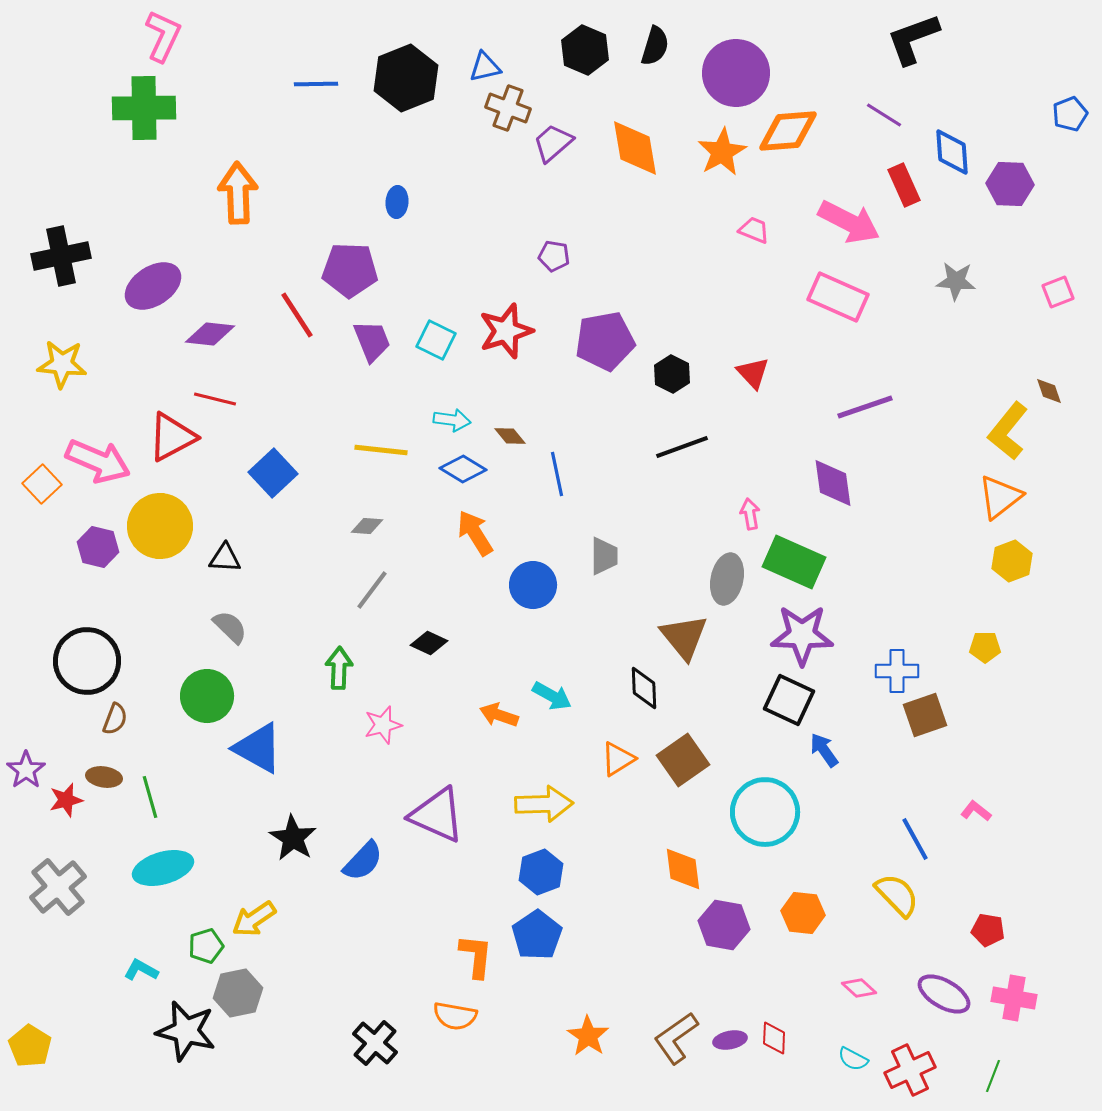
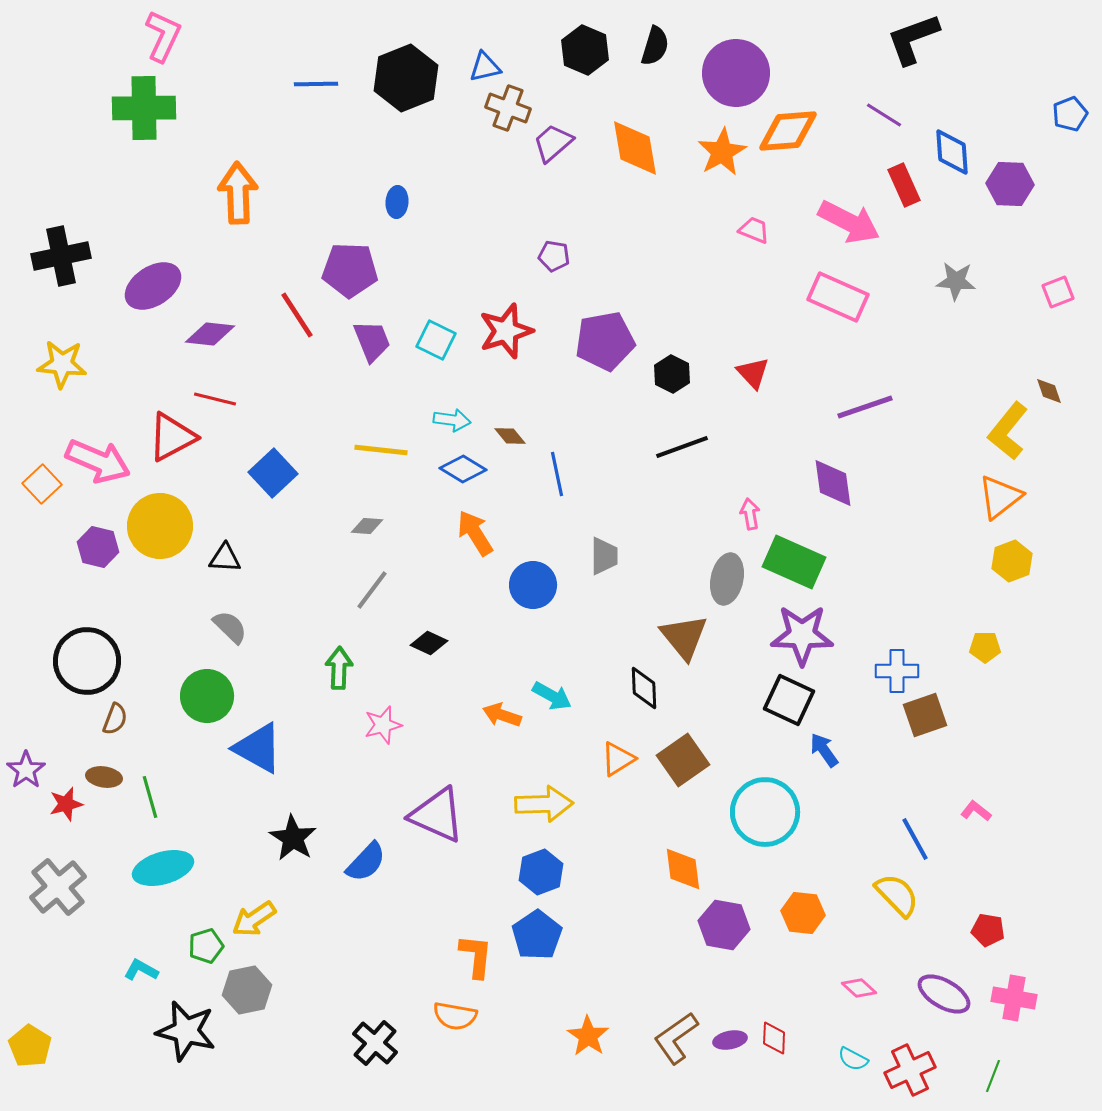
orange arrow at (499, 715): moved 3 px right
red star at (66, 800): moved 4 px down
blue semicircle at (363, 861): moved 3 px right, 1 px down
gray hexagon at (238, 993): moved 9 px right, 3 px up
